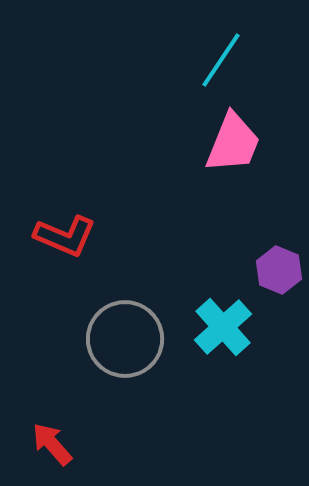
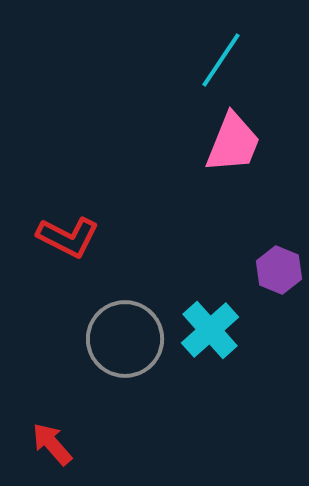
red L-shape: moved 3 px right, 1 px down; rotated 4 degrees clockwise
cyan cross: moved 13 px left, 3 px down
